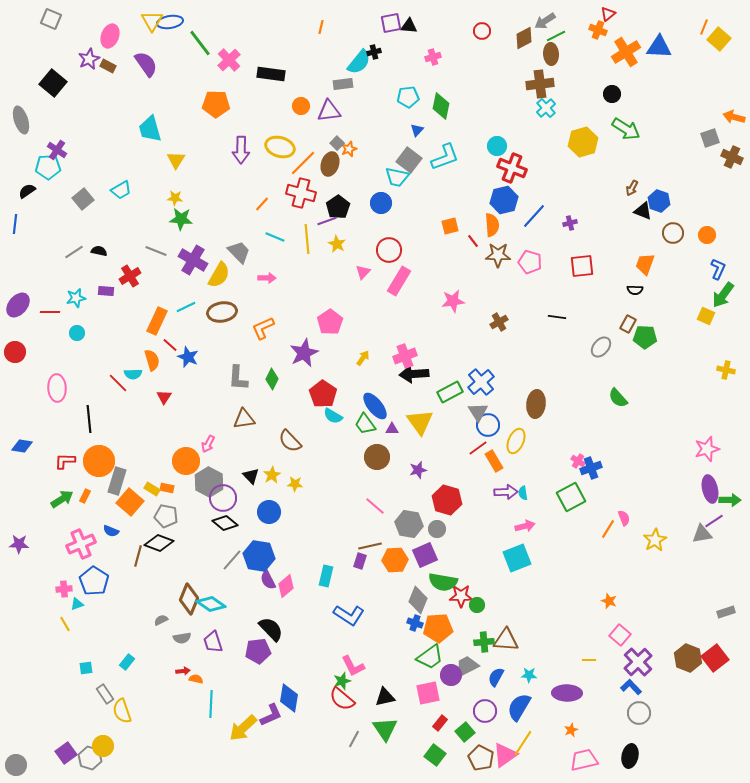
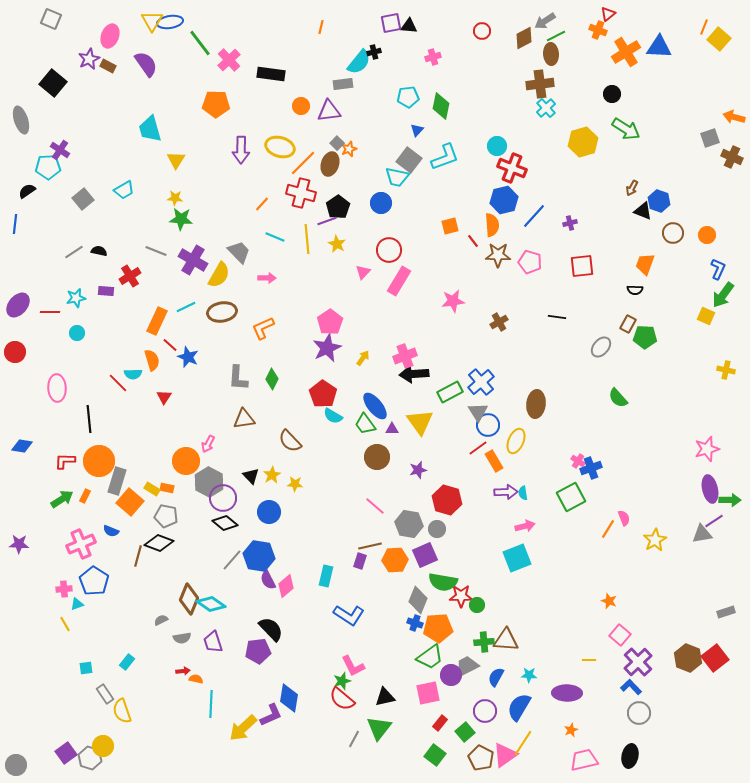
purple cross at (57, 150): moved 3 px right
cyan trapezoid at (121, 190): moved 3 px right
purple star at (304, 353): moved 23 px right, 5 px up
green triangle at (385, 729): moved 6 px left, 1 px up; rotated 12 degrees clockwise
